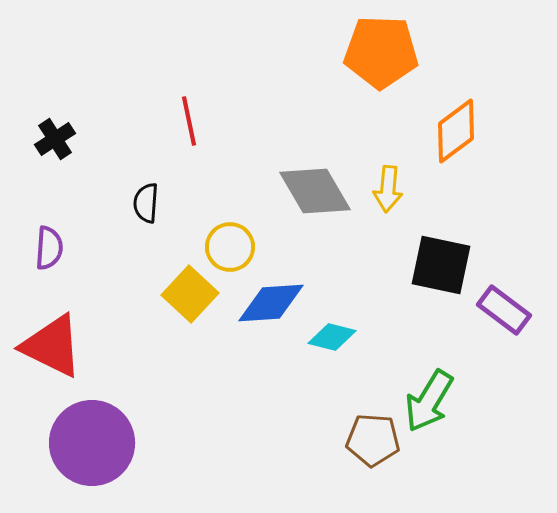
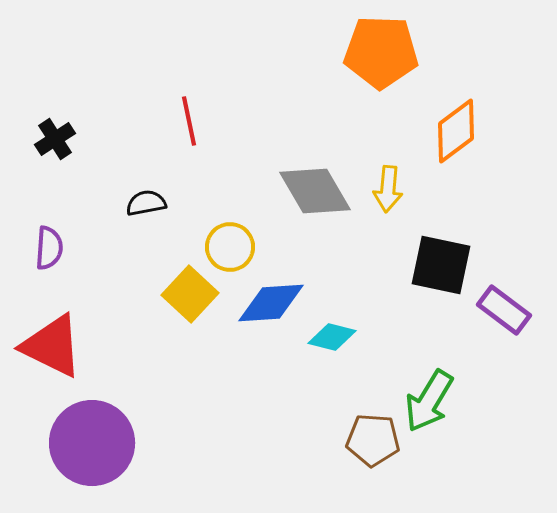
black semicircle: rotated 75 degrees clockwise
